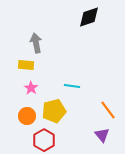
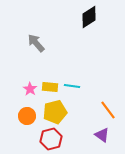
black diamond: rotated 15 degrees counterclockwise
gray arrow: rotated 30 degrees counterclockwise
yellow rectangle: moved 24 px right, 22 px down
pink star: moved 1 px left, 1 px down
yellow pentagon: moved 1 px right, 1 px down
purple triangle: rotated 14 degrees counterclockwise
red hexagon: moved 7 px right, 1 px up; rotated 15 degrees clockwise
